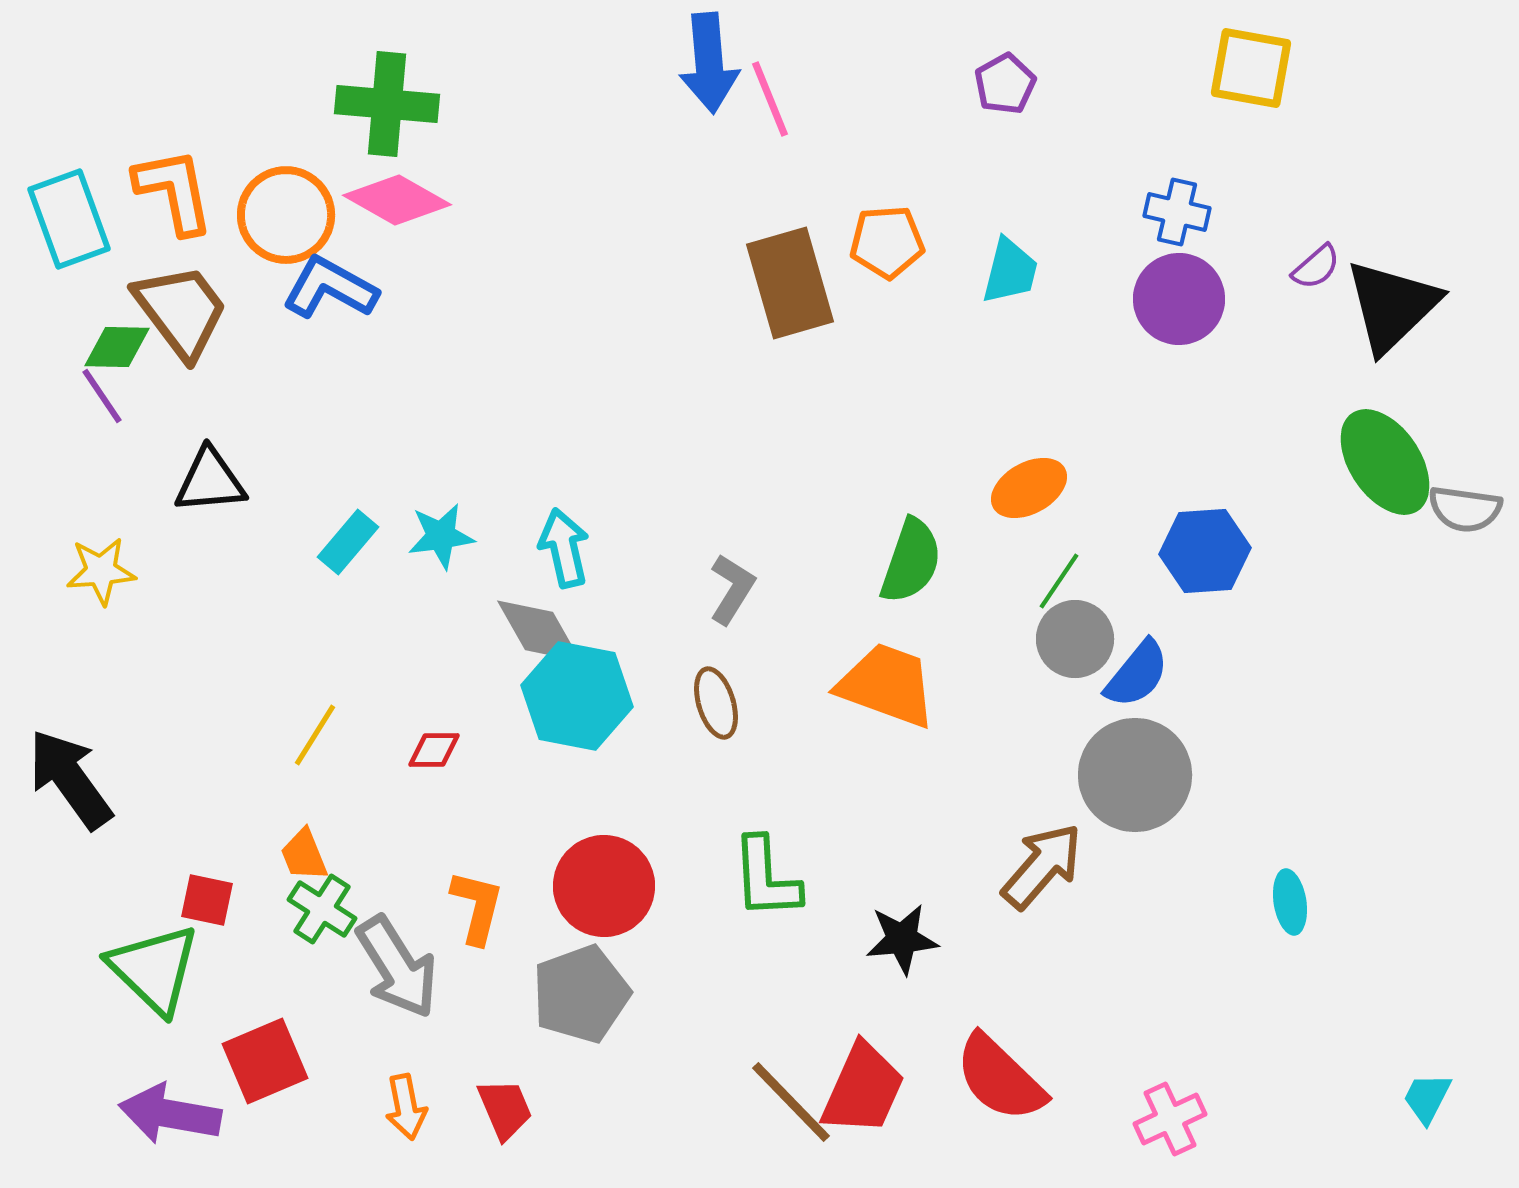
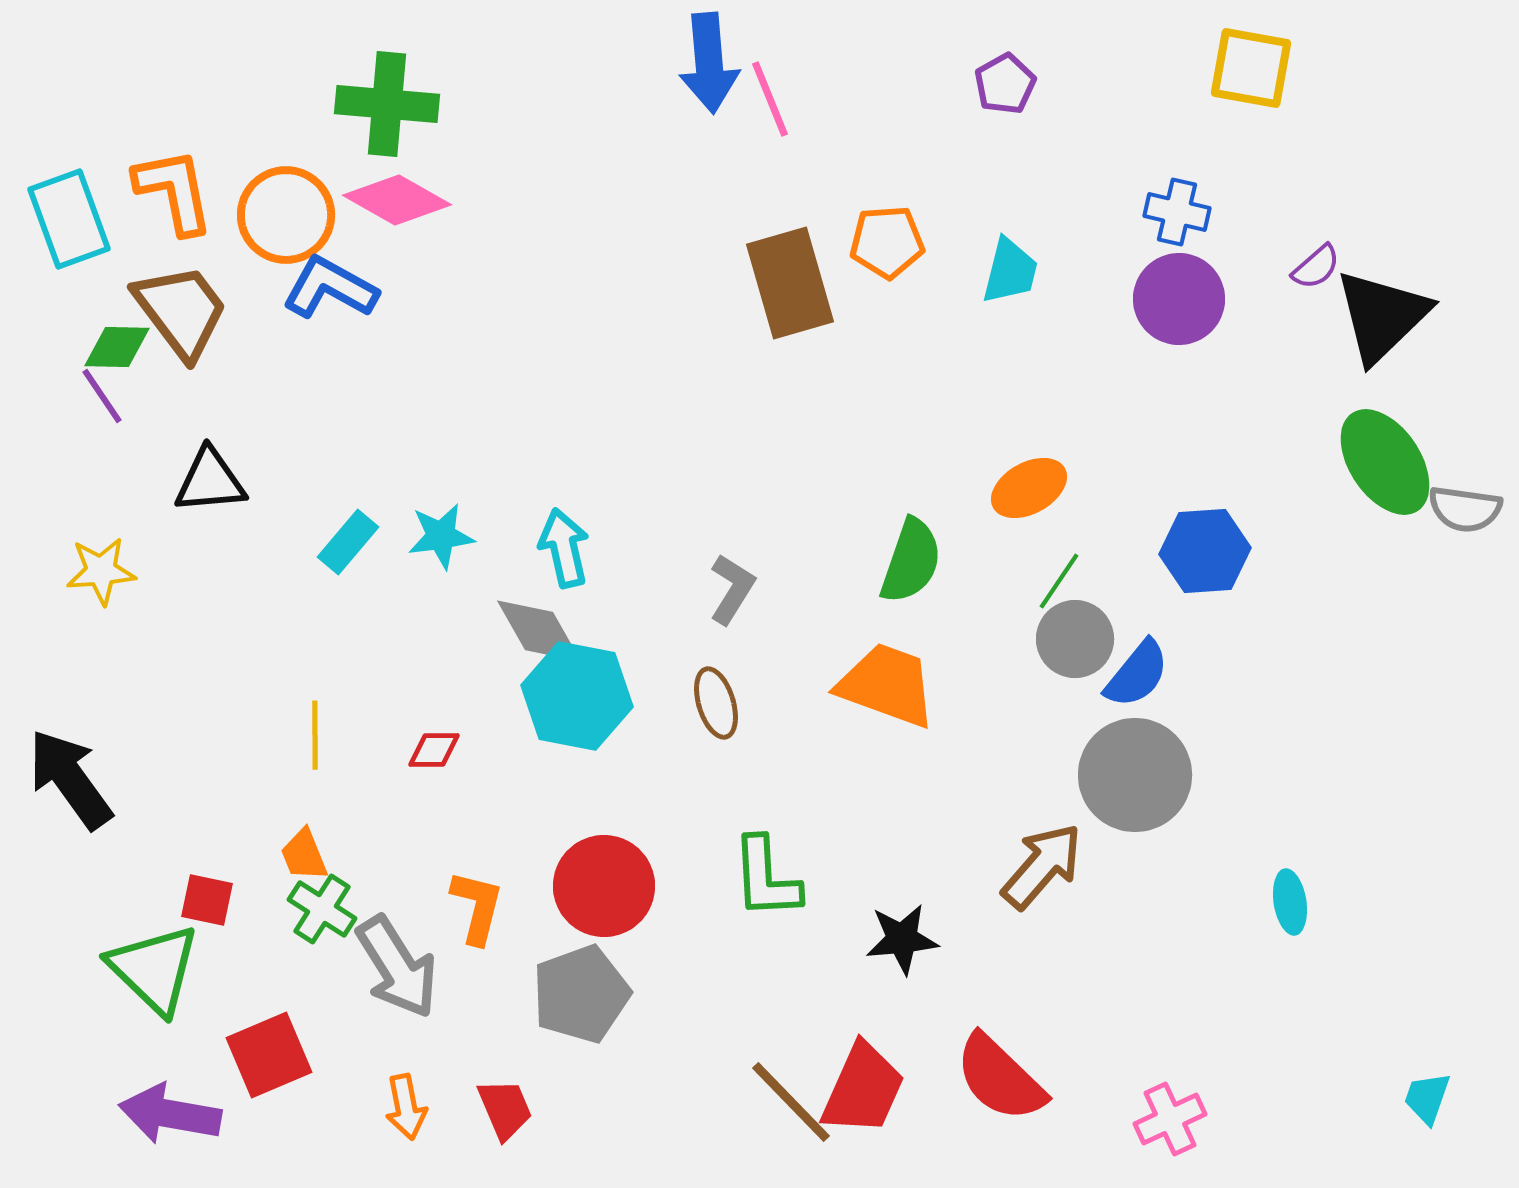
black triangle at (1392, 306): moved 10 px left, 10 px down
yellow line at (315, 735): rotated 32 degrees counterclockwise
red square at (265, 1061): moved 4 px right, 6 px up
cyan trapezoid at (1427, 1098): rotated 8 degrees counterclockwise
